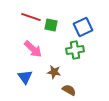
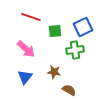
green square: moved 4 px right, 6 px down; rotated 16 degrees counterclockwise
pink arrow: moved 7 px left
blue triangle: rotated 14 degrees clockwise
